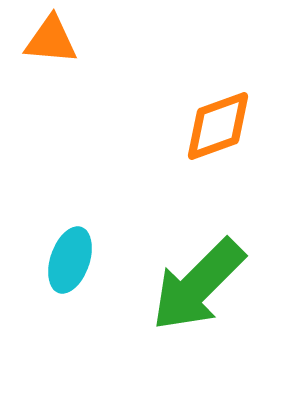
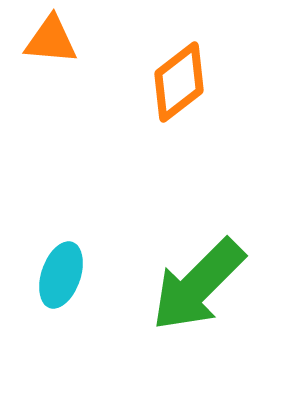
orange diamond: moved 39 px left, 44 px up; rotated 18 degrees counterclockwise
cyan ellipse: moved 9 px left, 15 px down
